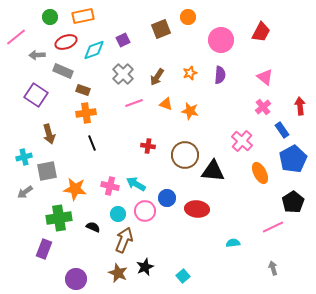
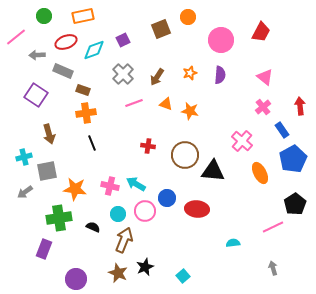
green circle at (50, 17): moved 6 px left, 1 px up
black pentagon at (293, 202): moved 2 px right, 2 px down
